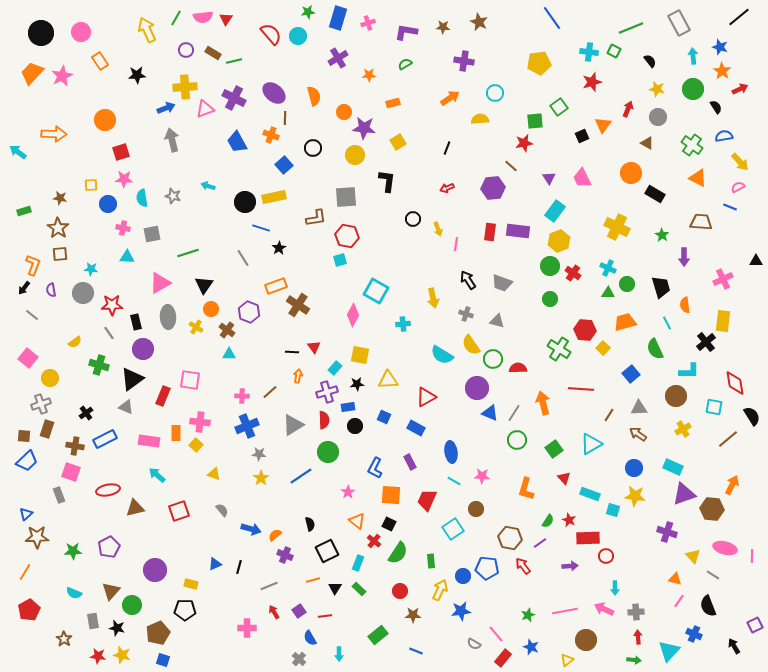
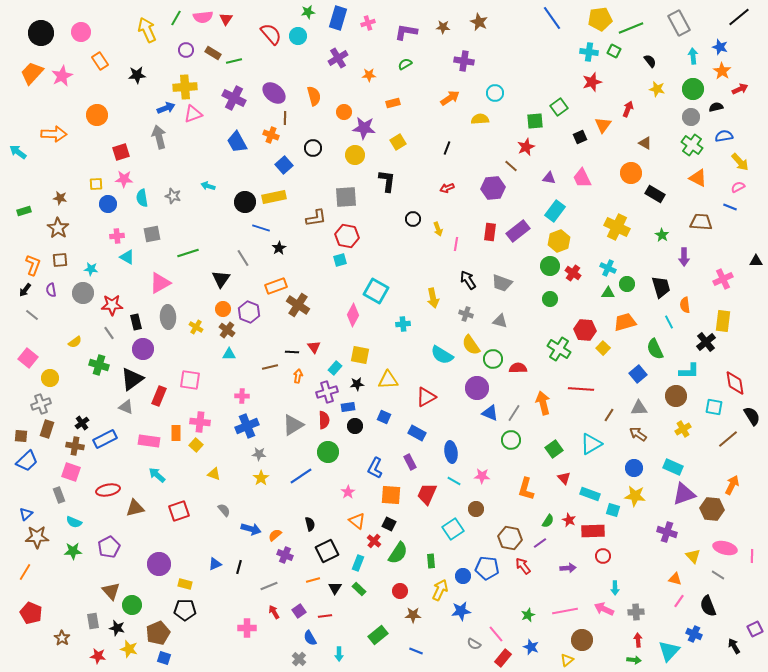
yellow pentagon at (539, 63): moved 61 px right, 44 px up
black semicircle at (716, 107): rotated 72 degrees counterclockwise
pink triangle at (205, 109): moved 12 px left, 5 px down
gray circle at (658, 117): moved 33 px right
orange circle at (105, 120): moved 8 px left, 5 px up
black square at (582, 136): moved 2 px left, 1 px down
gray arrow at (172, 140): moved 13 px left, 3 px up
red star at (524, 143): moved 2 px right, 4 px down; rotated 12 degrees counterclockwise
brown triangle at (647, 143): moved 2 px left
purple triangle at (549, 178): rotated 48 degrees counterclockwise
yellow square at (91, 185): moved 5 px right, 1 px up
pink cross at (123, 228): moved 6 px left, 8 px down; rotated 16 degrees counterclockwise
purple rectangle at (518, 231): rotated 45 degrees counterclockwise
brown square at (60, 254): moved 6 px down
cyan triangle at (127, 257): rotated 28 degrees clockwise
black triangle at (204, 285): moved 17 px right, 6 px up
black arrow at (24, 288): moved 1 px right, 2 px down
orange circle at (211, 309): moved 12 px right
gray triangle at (497, 321): moved 3 px right
cyan line at (667, 323): moved 2 px right, 1 px up
blue square at (631, 374): moved 7 px right
brown line at (270, 392): moved 25 px up; rotated 28 degrees clockwise
red rectangle at (163, 396): moved 4 px left
black cross at (86, 413): moved 4 px left, 10 px down
blue rectangle at (416, 428): moved 1 px right, 5 px down
brown square at (24, 436): moved 3 px left
green circle at (517, 440): moved 6 px left
red trapezoid at (427, 500): moved 6 px up
gray semicircle at (222, 510): moved 2 px right
red rectangle at (588, 538): moved 5 px right, 7 px up
red circle at (606, 556): moved 3 px left
purple arrow at (570, 566): moved 2 px left, 2 px down
purple circle at (155, 570): moved 4 px right, 6 px up
gray line at (713, 575): moved 5 px right
yellow rectangle at (191, 584): moved 6 px left
brown triangle at (111, 591): rotated 24 degrees counterclockwise
cyan semicircle at (74, 593): moved 71 px up
red pentagon at (29, 610): moved 2 px right, 3 px down; rotated 20 degrees counterclockwise
purple square at (755, 625): moved 4 px down
red arrow at (638, 637): moved 3 px down
brown star at (64, 639): moved 2 px left, 1 px up
brown circle at (586, 640): moved 4 px left
yellow star at (122, 655): moved 7 px right, 6 px up
blue square at (163, 660): moved 1 px right, 2 px up
